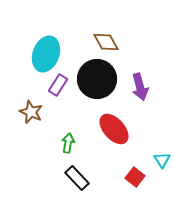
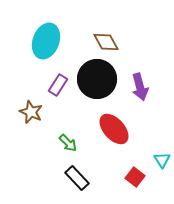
cyan ellipse: moved 13 px up
green arrow: rotated 126 degrees clockwise
